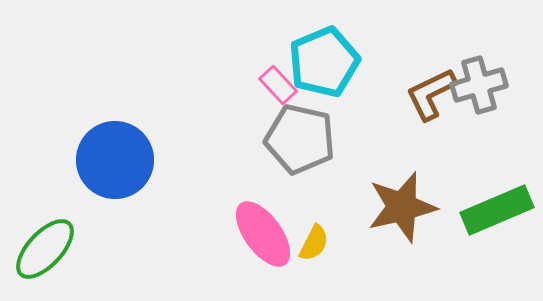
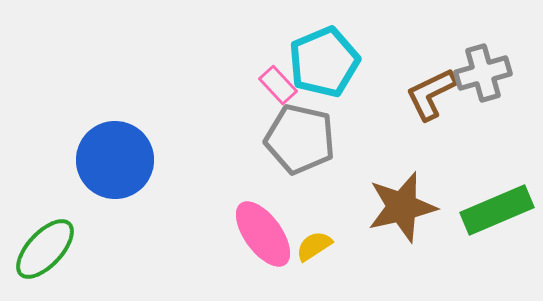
gray cross: moved 4 px right, 12 px up
yellow semicircle: moved 3 px down; rotated 150 degrees counterclockwise
